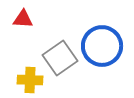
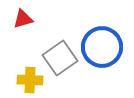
red triangle: rotated 20 degrees counterclockwise
blue circle: moved 1 px down
